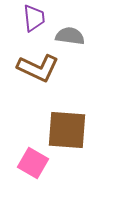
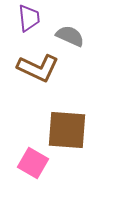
purple trapezoid: moved 5 px left
gray semicircle: rotated 16 degrees clockwise
